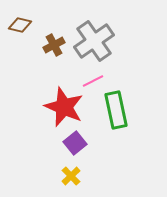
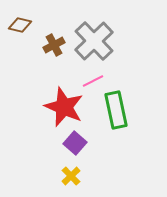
gray cross: rotated 9 degrees counterclockwise
purple square: rotated 10 degrees counterclockwise
